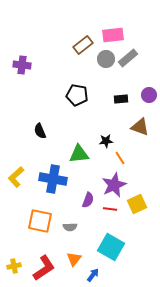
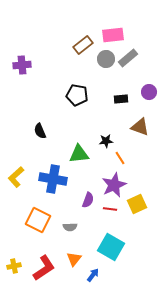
purple cross: rotated 12 degrees counterclockwise
purple circle: moved 3 px up
orange square: moved 2 px left, 1 px up; rotated 15 degrees clockwise
